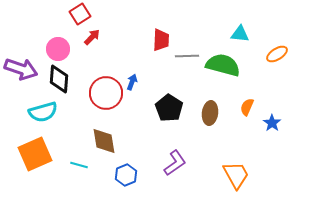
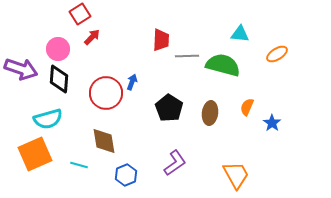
cyan semicircle: moved 5 px right, 7 px down
